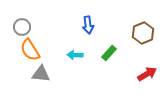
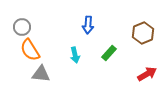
blue arrow: rotated 12 degrees clockwise
cyan arrow: rotated 105 degrees counterclockwise
